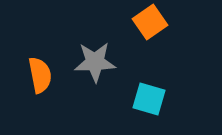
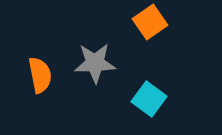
gray star: moved 1 px down
cyan square: rotated 20 degrees clockwise
